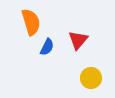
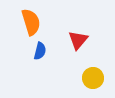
blue semicircle: moved 7 px left, 4 px down; rotated 12 degrees counterclockwise
yellow circle: moved 2 px right
